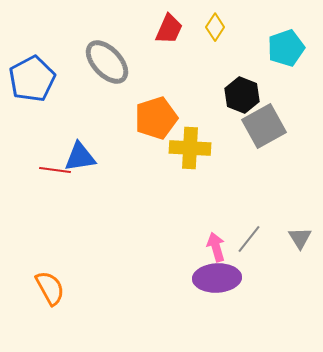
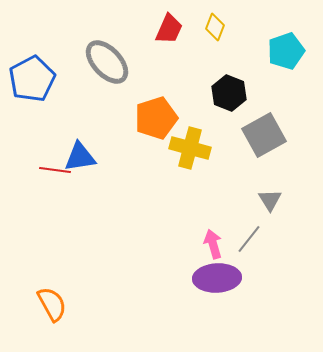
yellow diamond: rotated 12 degrees counterclockwise
cyan pentagon: moved 3 px down
black hexagon: moved 13 px left, 2 px up
gray square: moved 9 px down
yellow cross: rotated 12 degrees clockwise
gray triangle: moved 30 px left, 38 px up
pink arrow: moved 3 px left, 3 px up
orange semicircle: moved 2 px right, 16 px down
